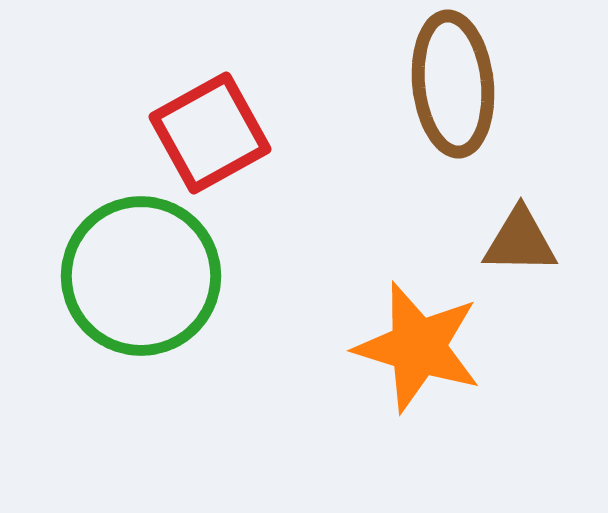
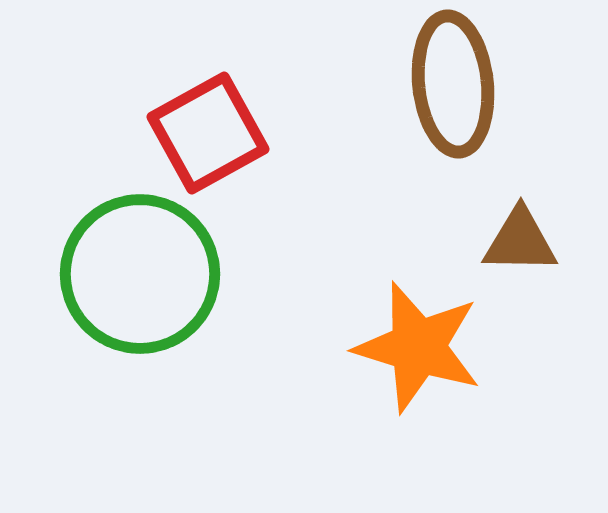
red square: moved 2 px left
green circle: moved 1 px left, 2 px up
